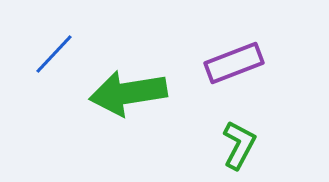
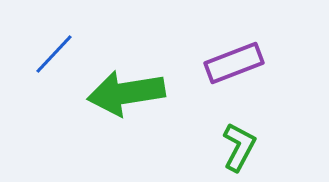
green arrow: moved 2 px left
green L-shape: moved 2 px down
